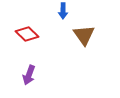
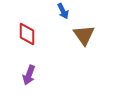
blue arrow: rotated 28 degrees counterclockwise
red diamond: rotated 45 degrees clockwise
